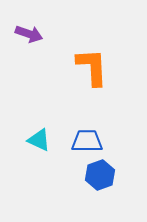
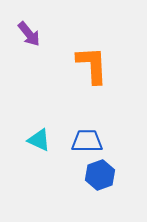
purple arrow: rotated 32 degrees clockwise
orange L-shape: moved 2 px up
